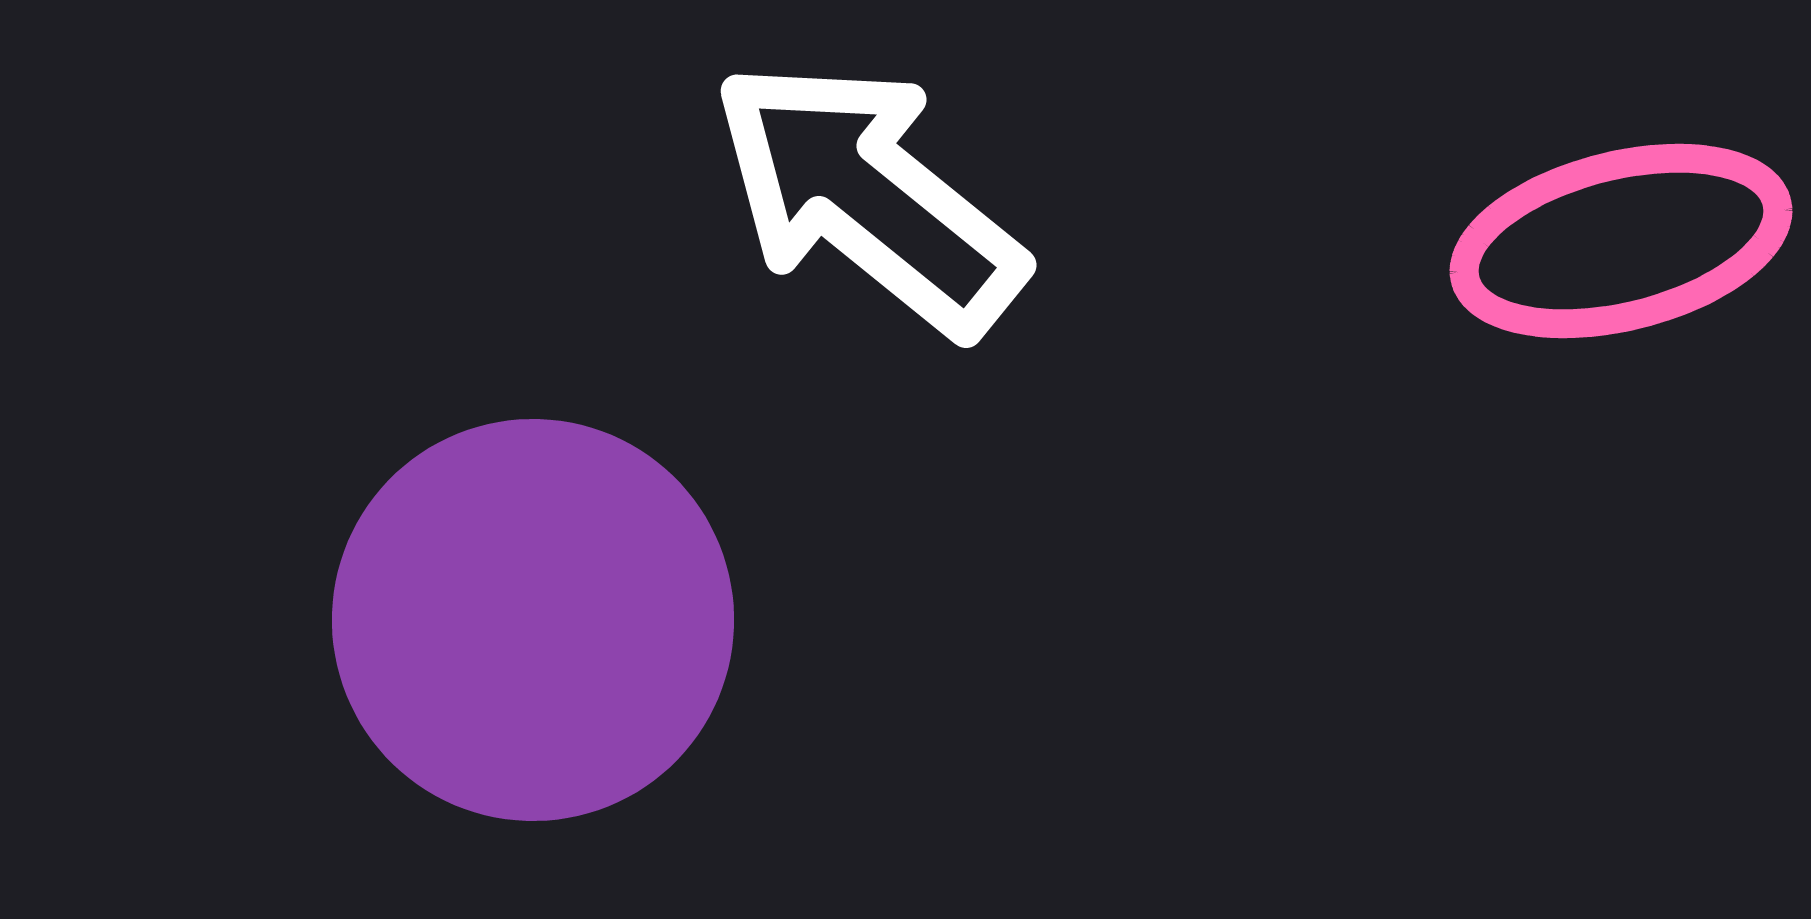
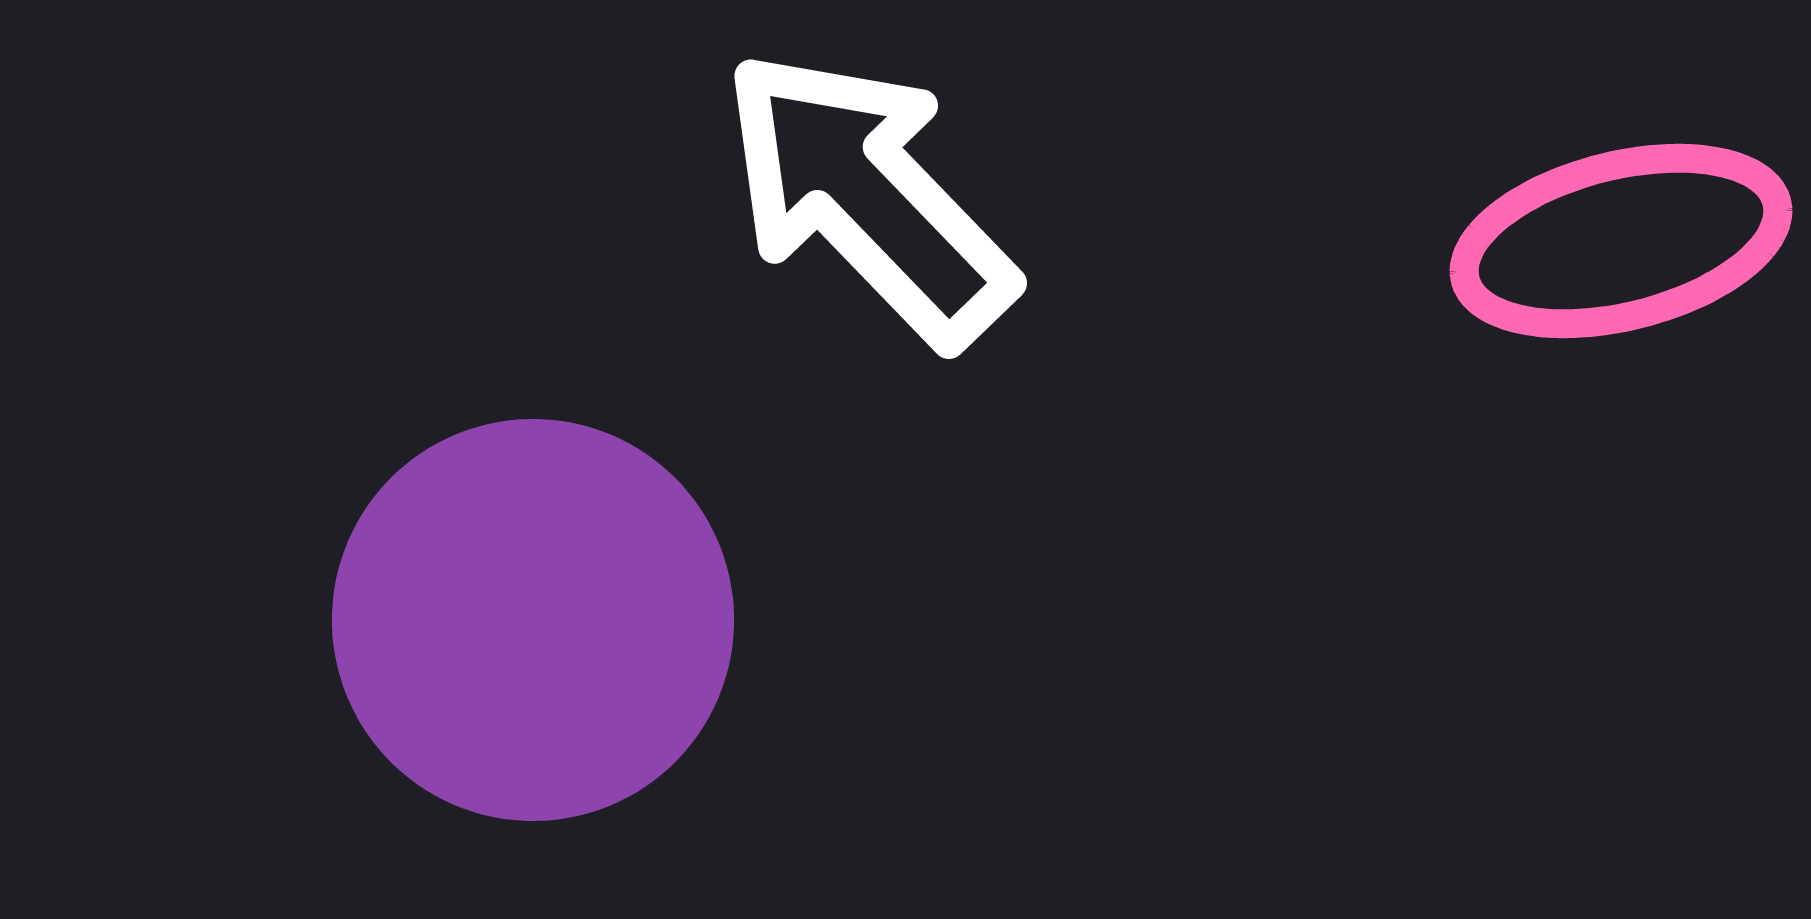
white arrow: rotated 7 degrees clockwise
